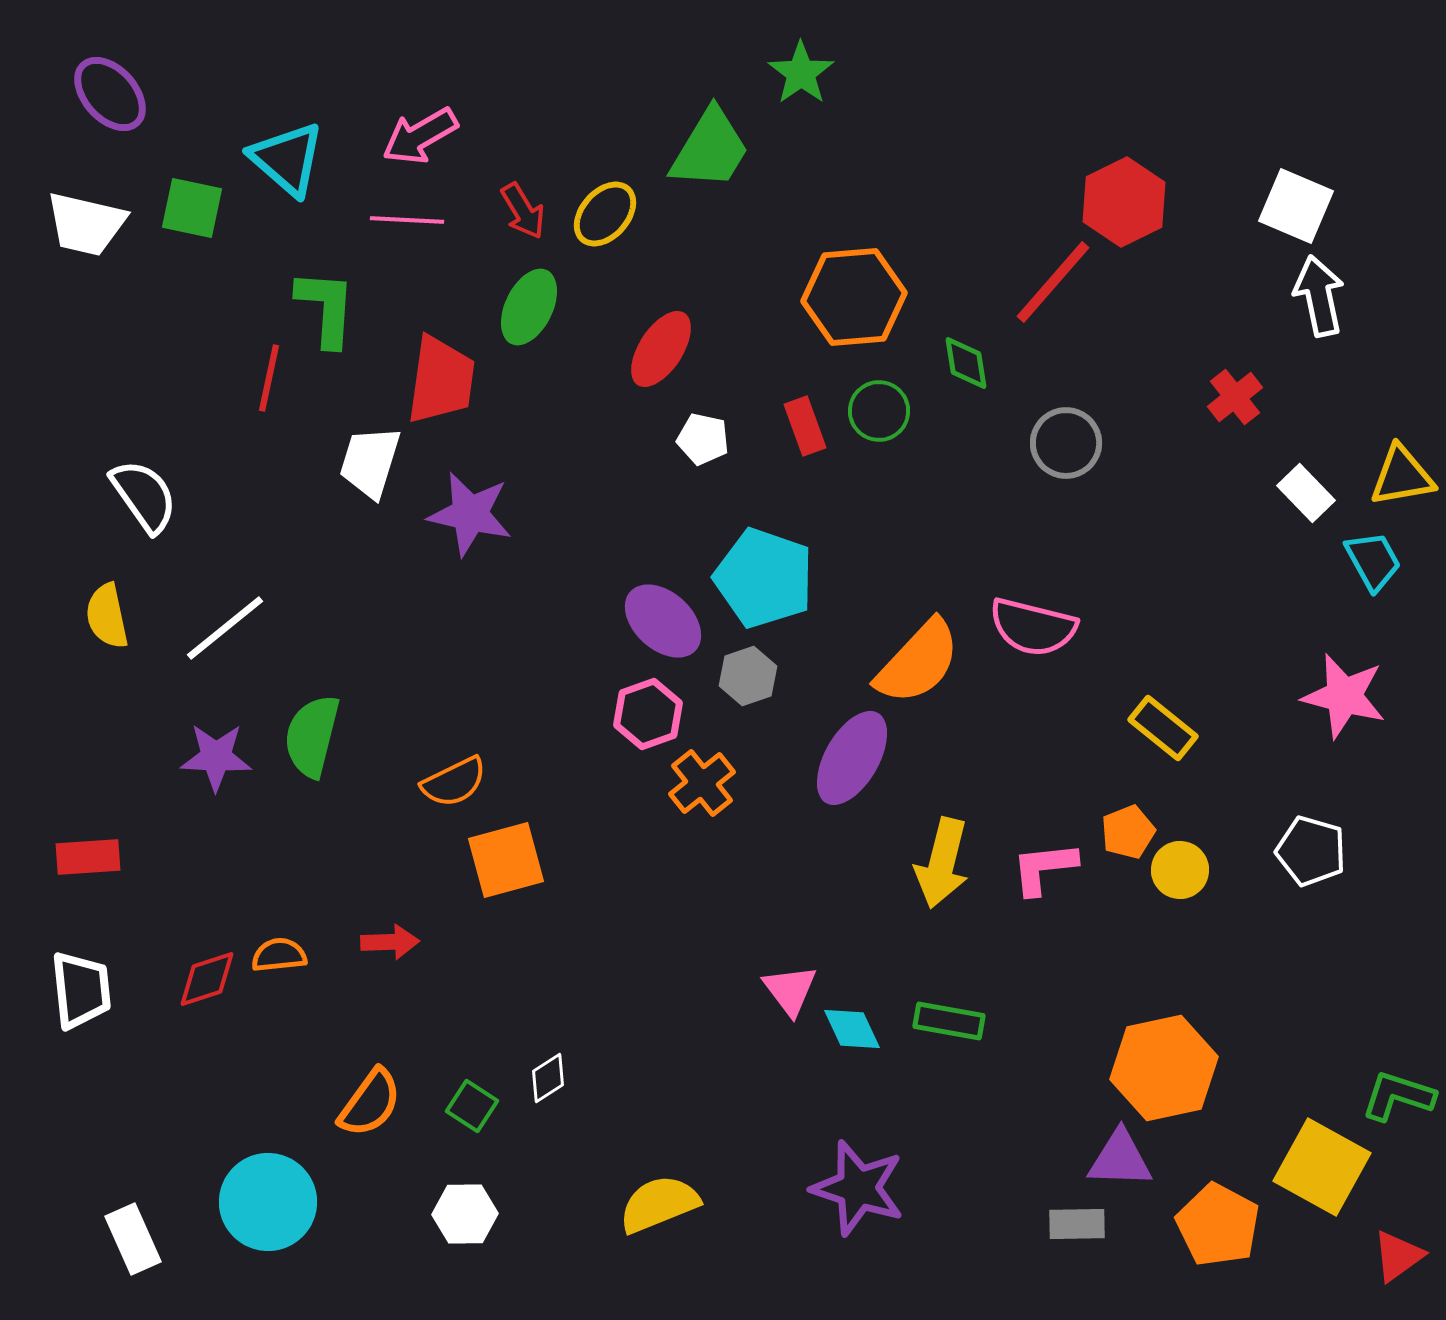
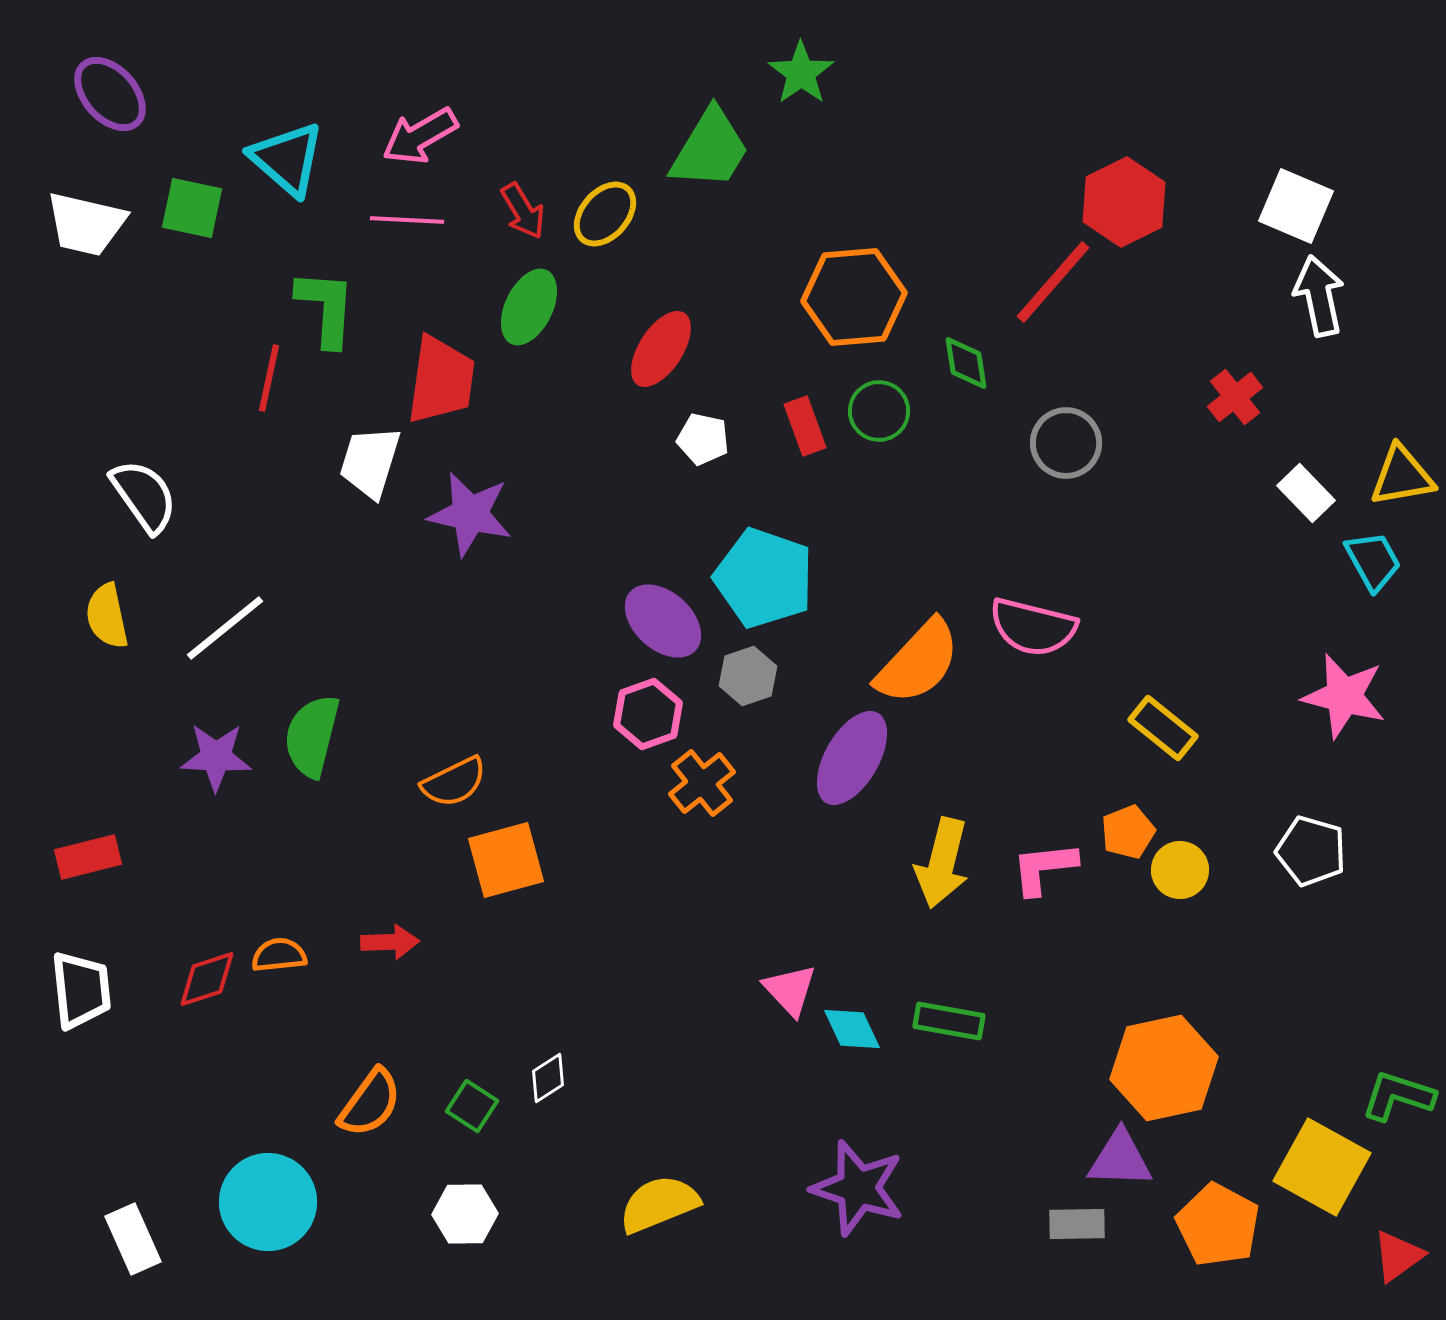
red rectangle at (88, 857): rotated 10 degrees counterclockwise
pink triangle at (790, 990): rotated 6 degrees counterclockwise
